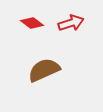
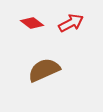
red arrow: rotated 10 degrees counterclockwise
